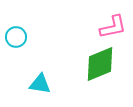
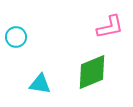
pink L-shape: moved 3 px left
green diamond: moved 8 px left, 8 px down
